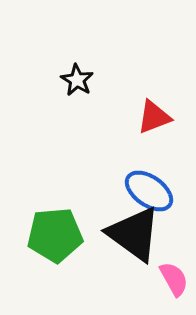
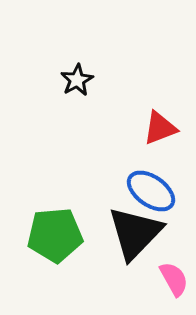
black star: rotated 12 degrees clockwise
red triangle: moved 6 px right, 11 px down
blue ellipse: moved 2 px right
black triangle: moved 1 px right, 1 px up; rotated 38 degrees clockwise
